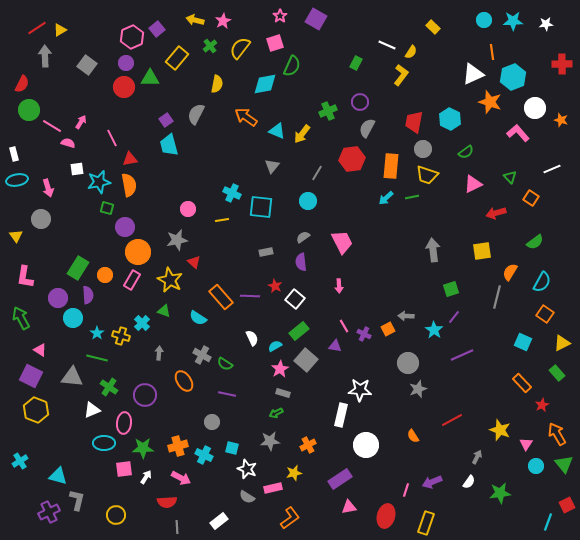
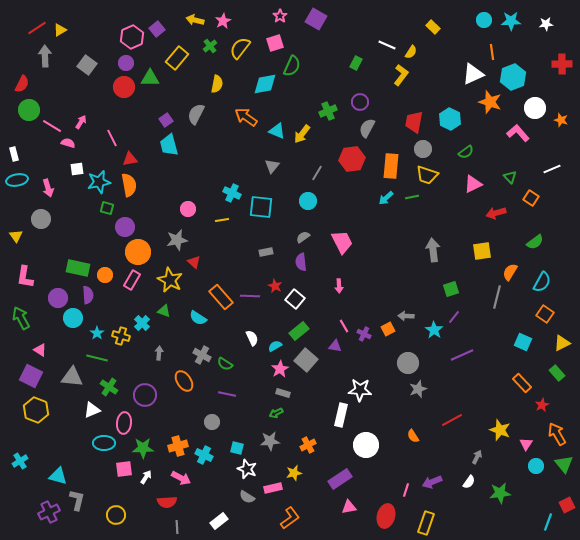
cyan star at (513, 21): moved 2 px left
green rectangle at (78, 268): rotated 70 degrees clockwise
cyan square at (232, 448): moved 5 px right
